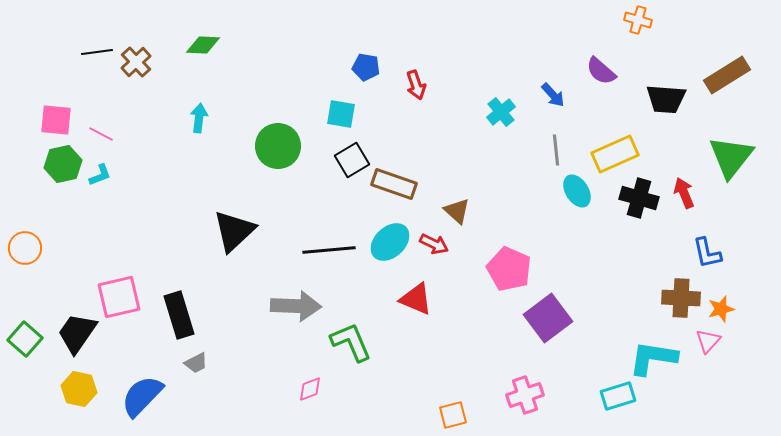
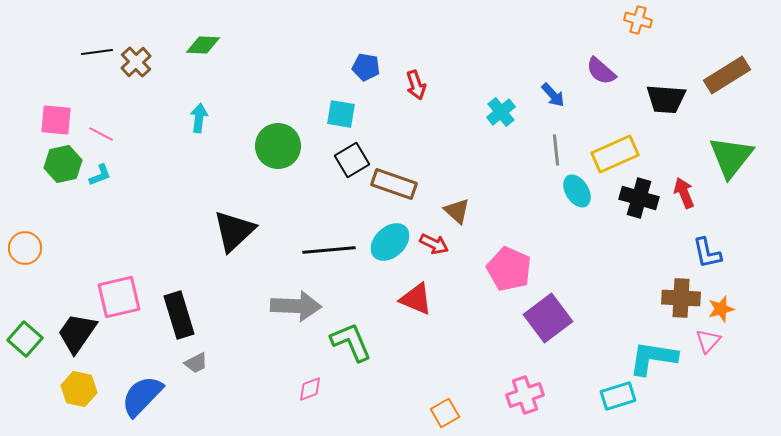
orange square at (453, 415): moved 8 px left, 2 px up; rotated 16 degrees counterclockwise
